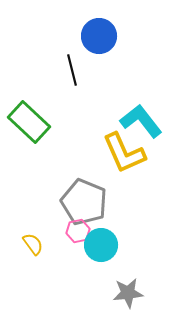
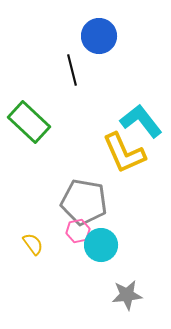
gray pentagon: rotated 12 degrees counterclockwise
gray star: moved 1 px left, 2 px down
